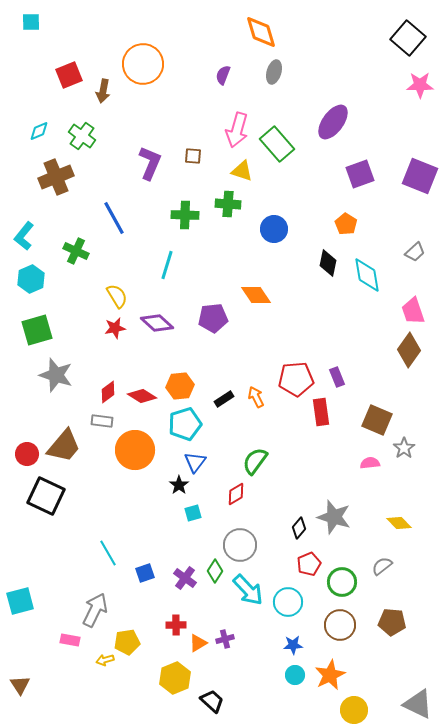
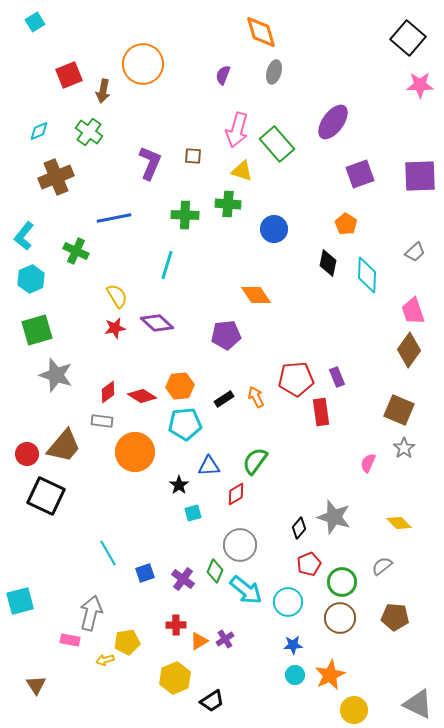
cyan square at (31, 22): moved 4 px right; rotated 30 degrees counterclockwise
green cross at (82, 136): moved 7 px right, 4 px up
purple square at (420, 176): rotated 24 degrees counterclockwise
blue line at (114, 218): rotated 72 degrees counterclockwise
cyan diamond at (367, 275): rotated 12 degrees clockwise
purple pentagon at (213, 318): moved 13 px right, 17 px down
brown square at (377, 420): moved 22 px right, 10 px up
cyan pentagon at (185, 424): rotated 12 degrees clockwise
orange circle at (135, 450): moved 2 px down
blue triangle at (195, 462): moved 14 px right, 4 px down; rotated 50 degrees clockwise
pink semicircle at (370, 463): moved 2 px left; rotated 60 degrees counterclockwise
green diamond at (215, 571): rotated 10 degrees counterclockwise
purple cross at (185, 578): moved 2 px left, 1 px down
cyan arrow at (248, 590): moved 2 px left; rotated 8 degrees counterclockwise
gray arrow at (95, 610): moved 4 px left, 3 px down; rotated 12 degrees counterclockwise
brown pentagon at (392, 622): moved 3 px right, 5 px up
brown circle at (340, 625): moved 7 px up
purple cross at (225, 639): rotated 18 degrees counterclockwise
orange triangle at (198, 643): moved 1 px right, 2 px up
brown triangle at (20, 685): moved 16 px right
black trapezoid at (212, 701): rotated 105 degrees clockwise
